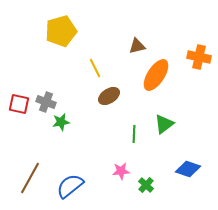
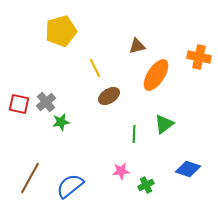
gray cross: rotated 30 degrees clockwise
green cross: rotated 21 degrees clockwise
